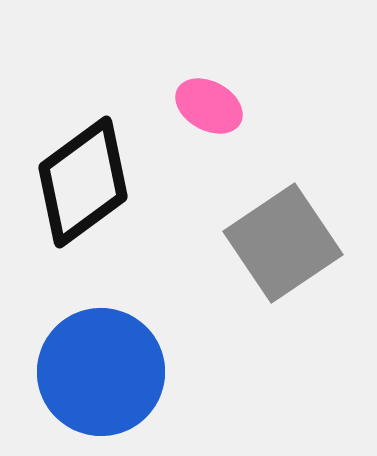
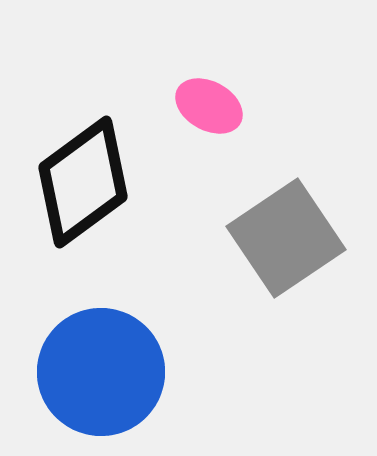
gray square: moved 3 px right, 5 px up
